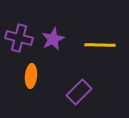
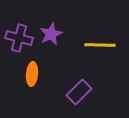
purple star: moved 2 px left, 5 px up
orange ellipse: moved 1 px right, 2 px up
